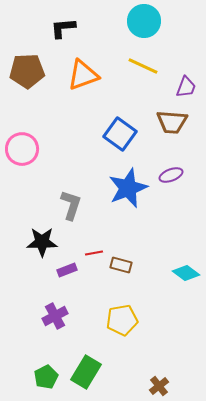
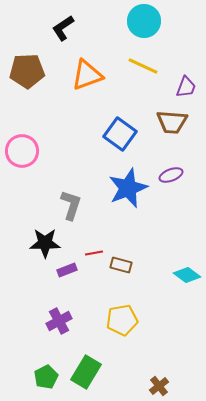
black L-shape: rotated 28 degrees counterclockwise
orange triangle: moved 4 px right
pink circle: moved 2 px down
black star: moved 3 px right, 1 px down
cyan diamond: moved 1 px right, 2 px down
purple cross: moved 4 px right, 5 px down
